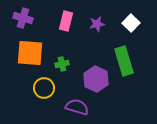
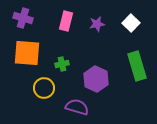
orange square: moved 3 px left
green rectangle: moved 13 px right, 5 px down
